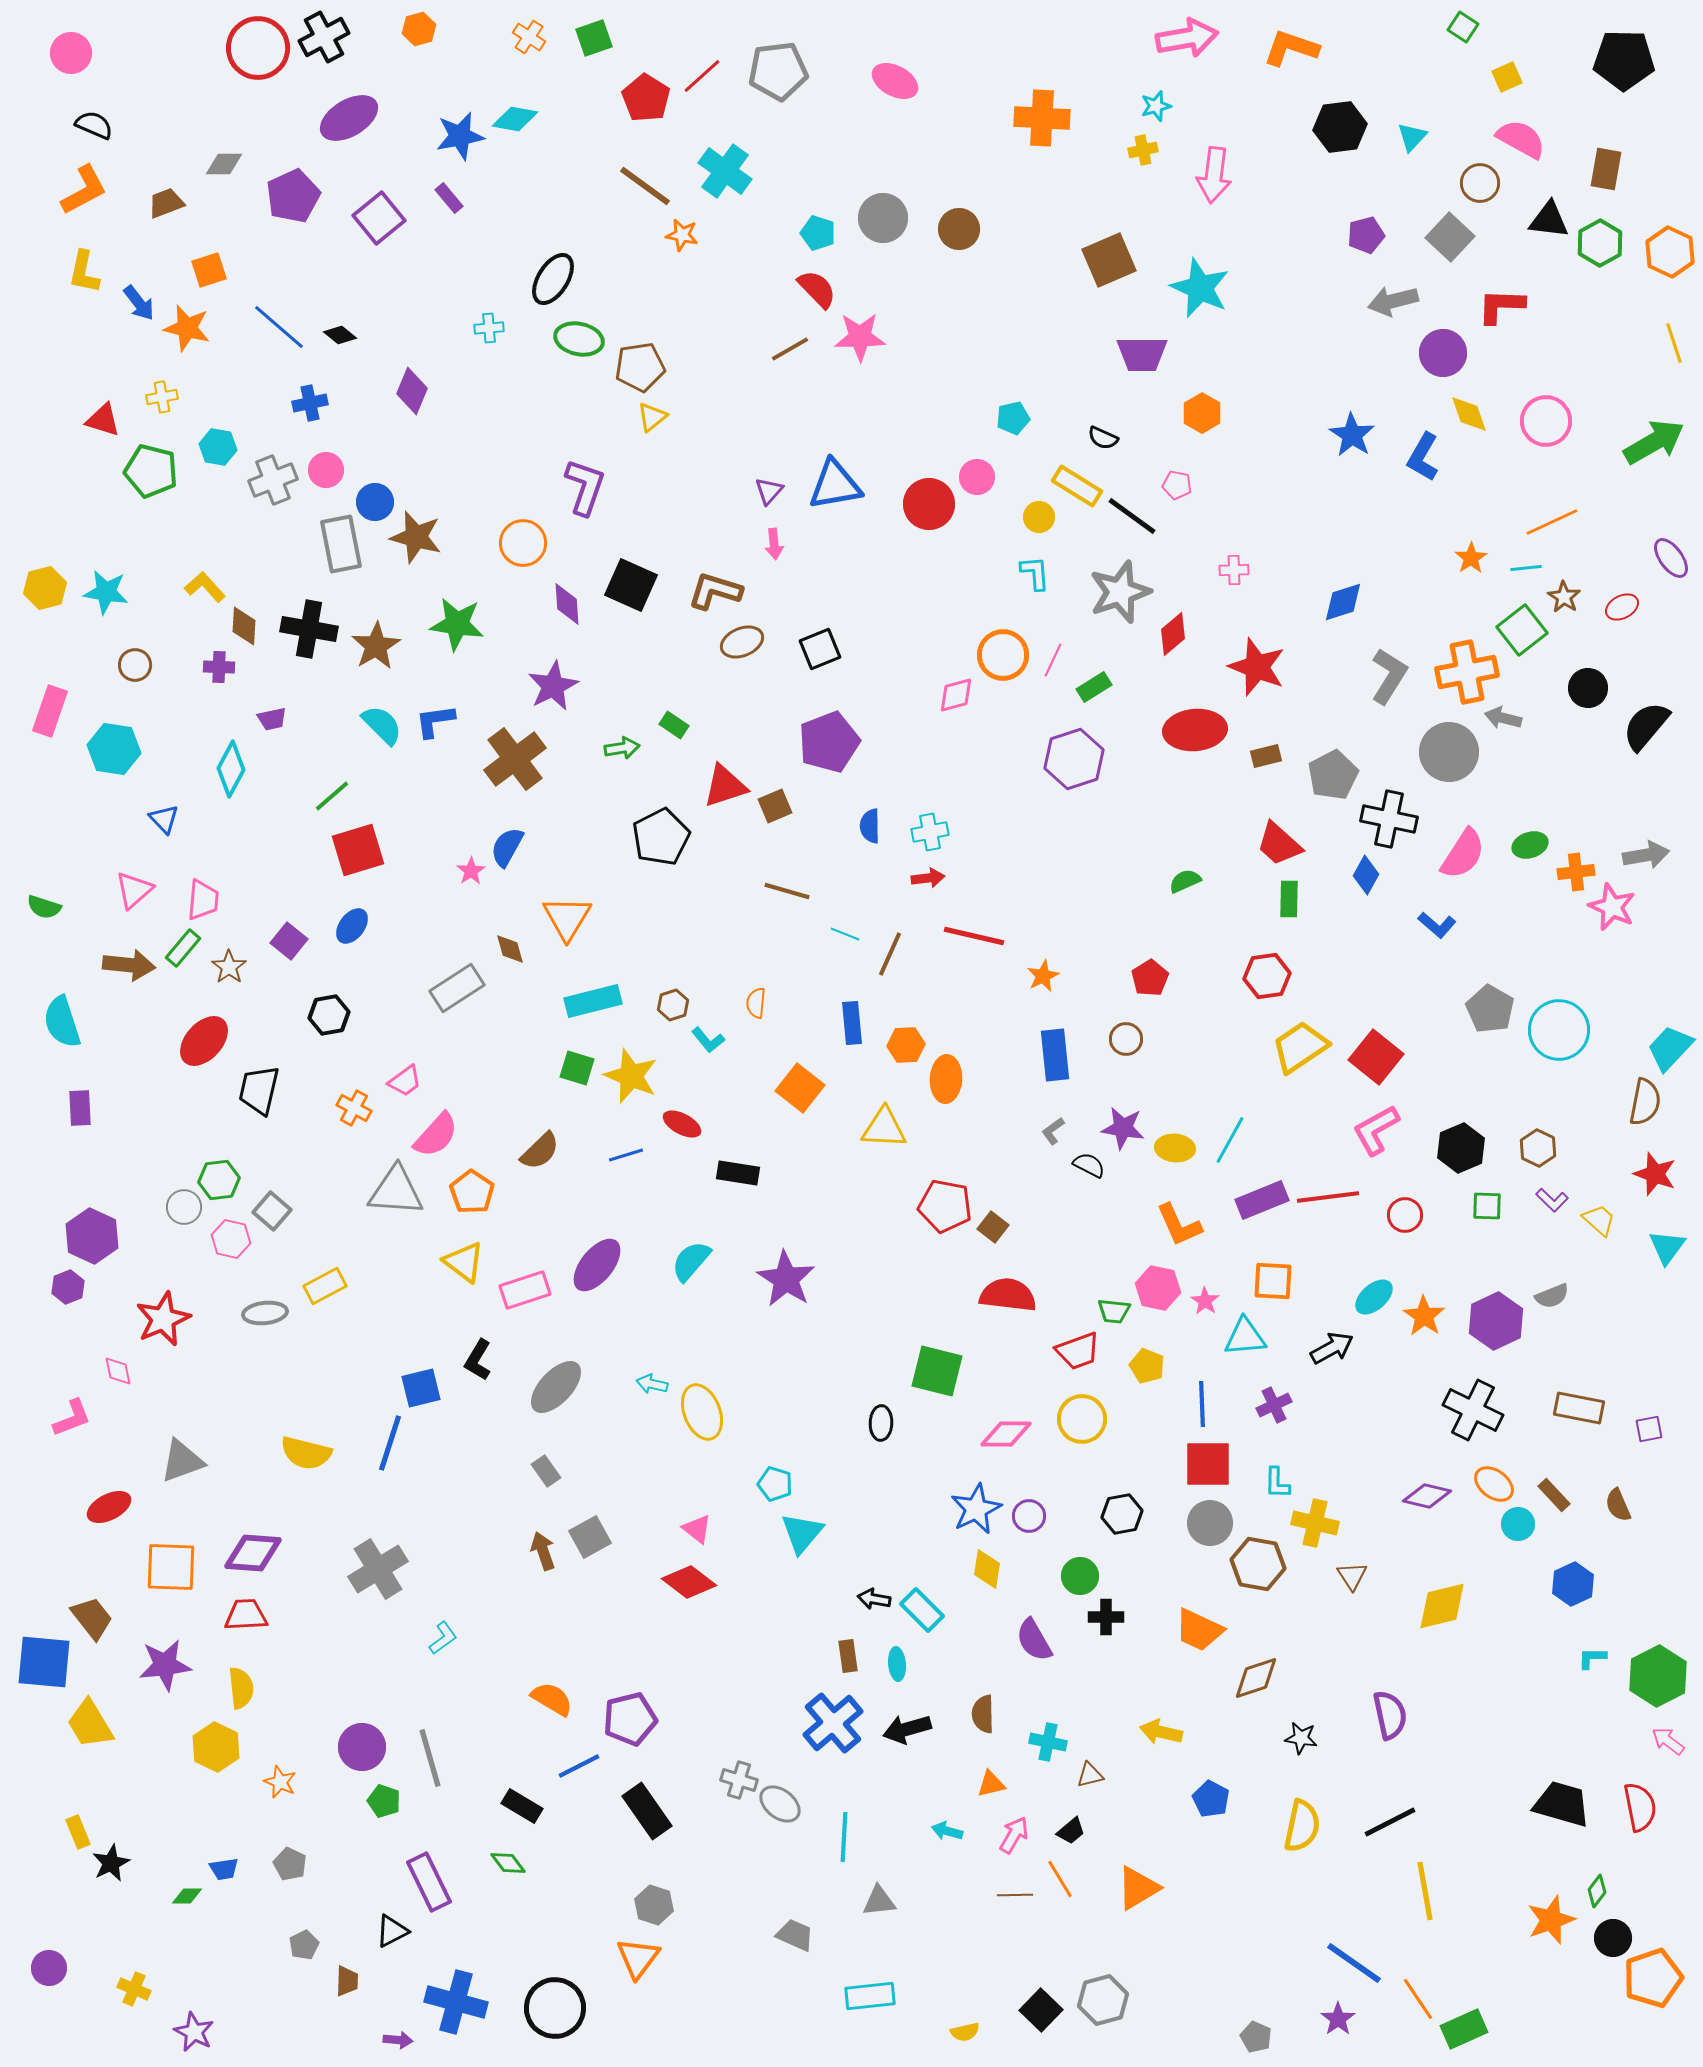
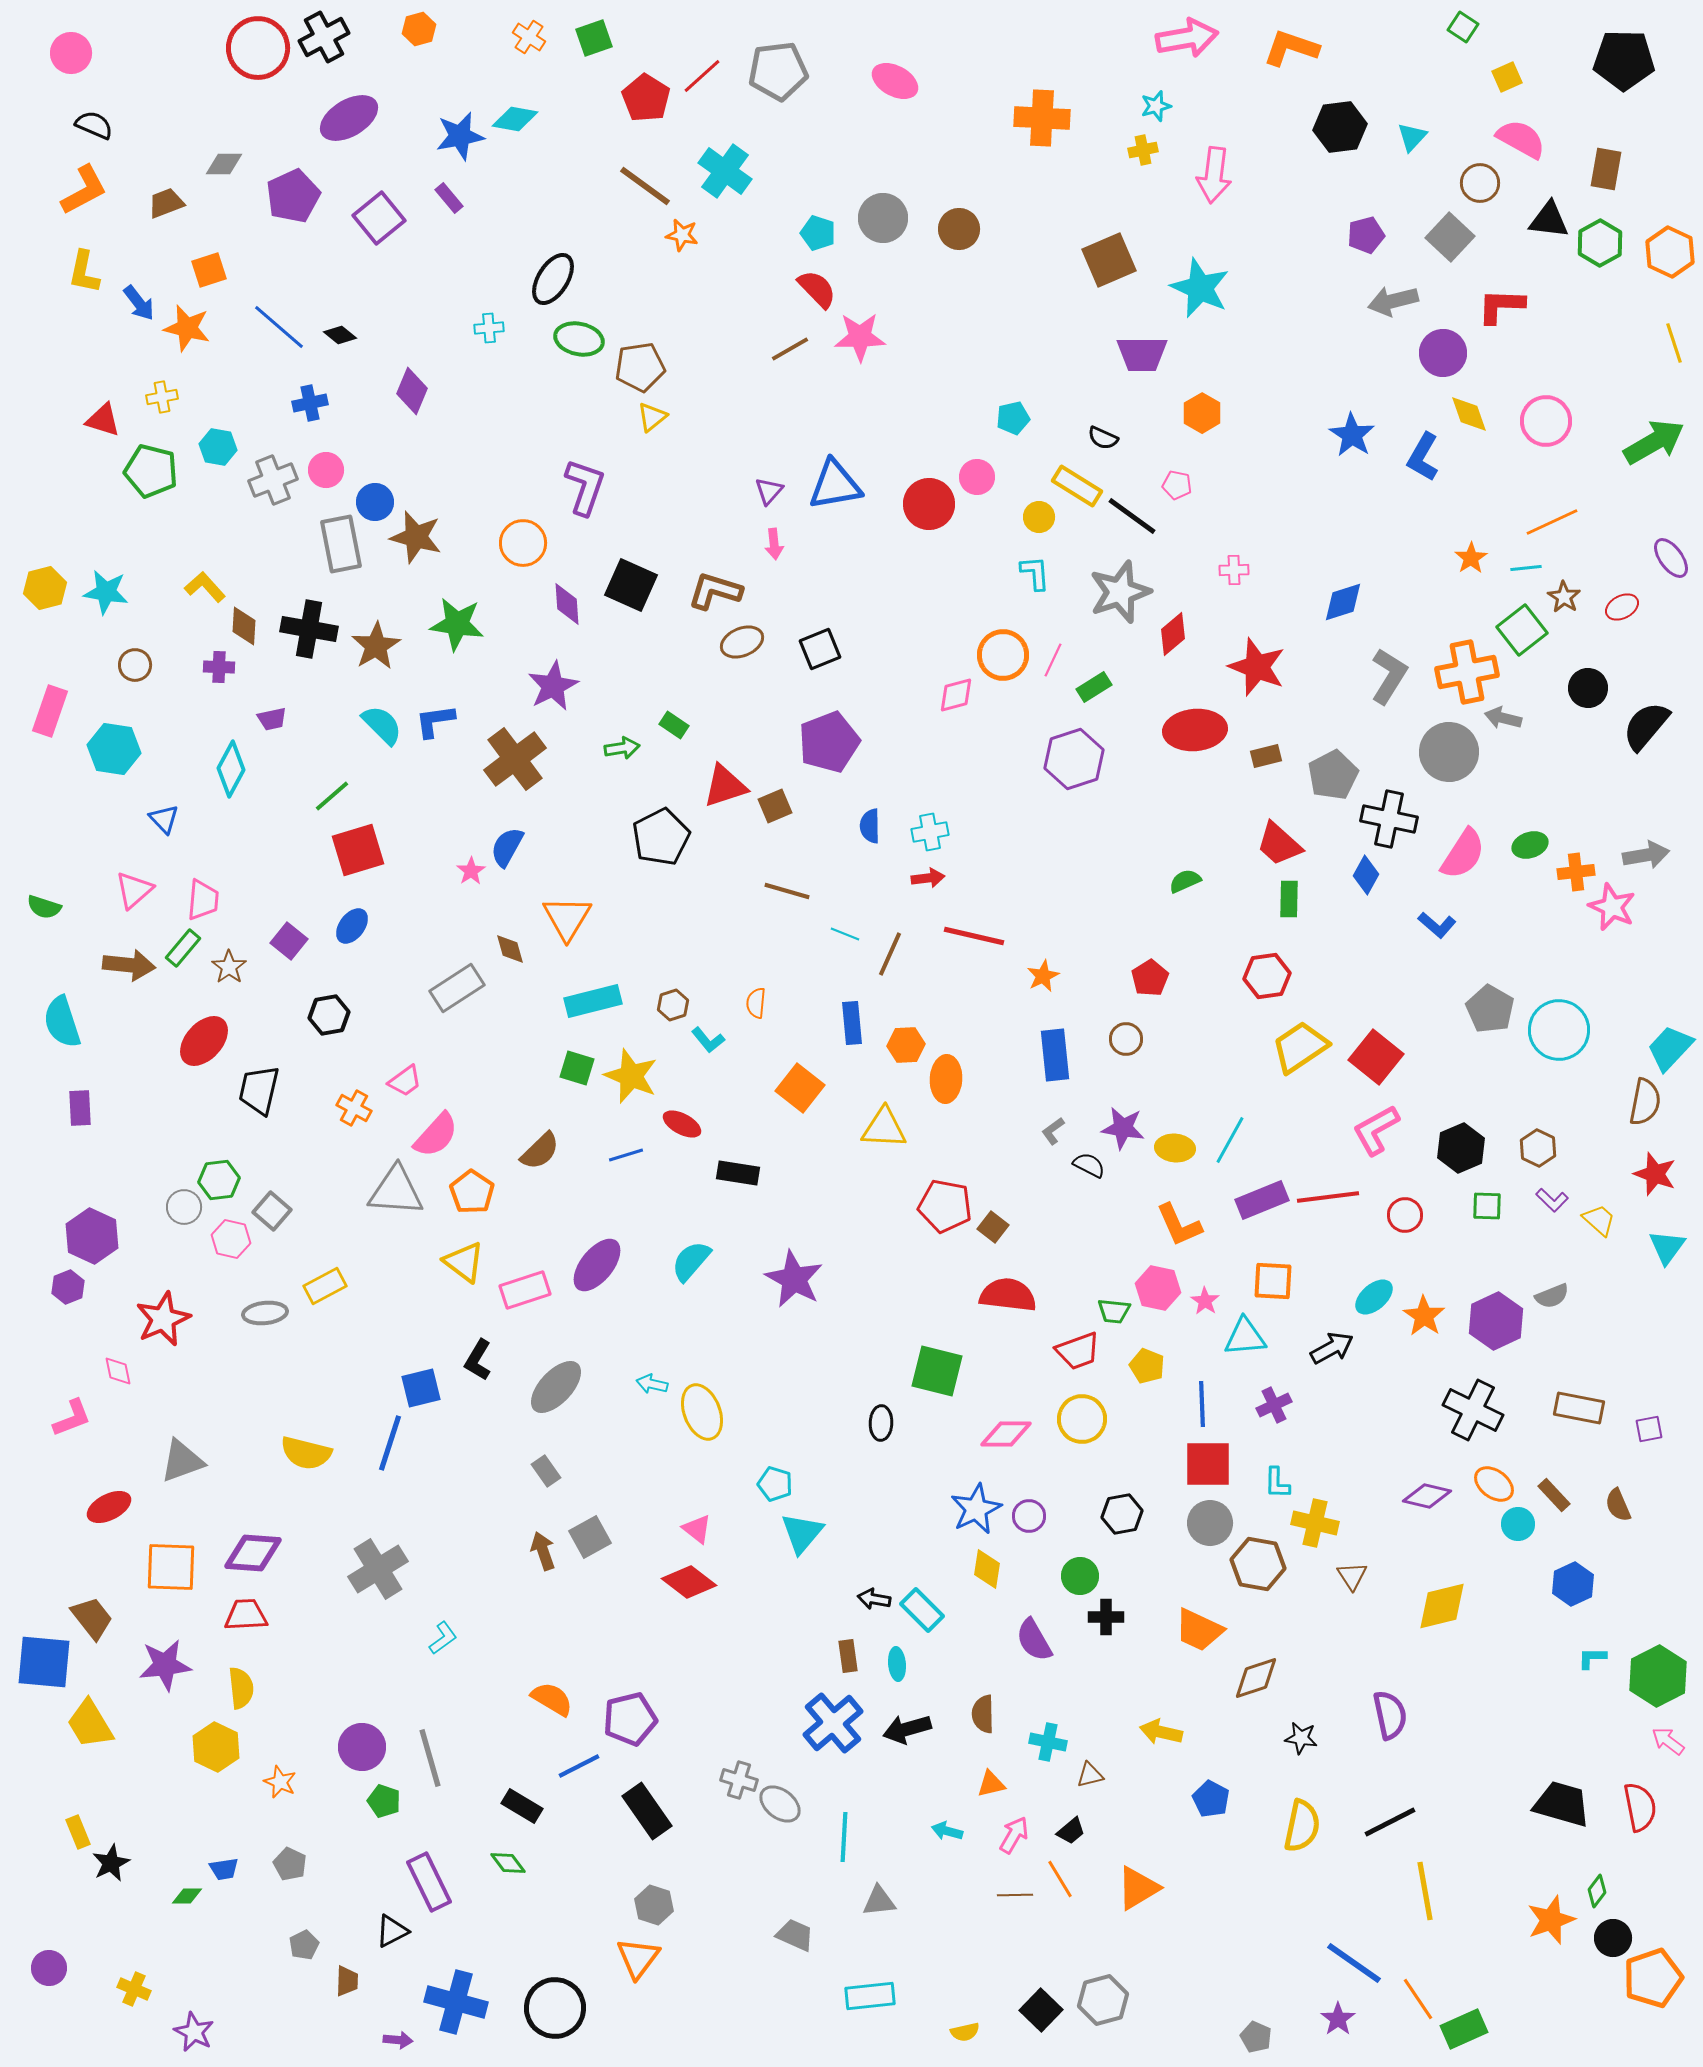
purple star at (786, 1279): moved 8 px right; rotated 4 degrees counterclockwise
